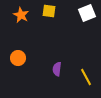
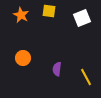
white square: moved 5 px left, 5 px down
orange circle: moved 5 px right
